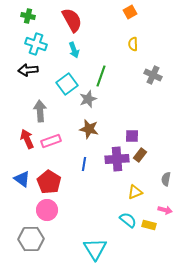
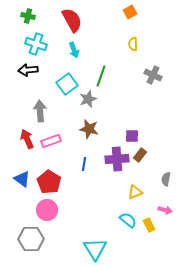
yellow rectangle: rotated 48 degrees clockwise
